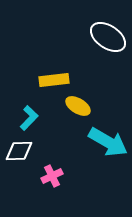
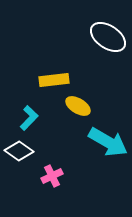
white diamond: rotated 36 degrees clockwise
